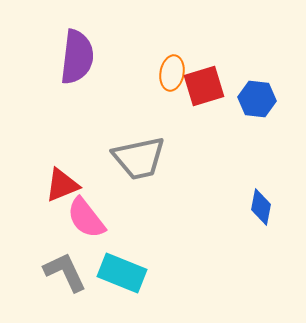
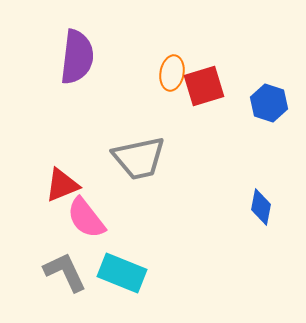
blue hexagon: moved 12 px right, 4 px down; rotated 12 degrees clockwise
